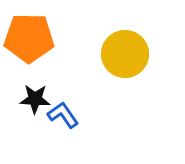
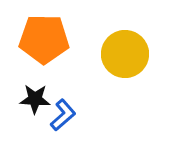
orange pentagon: moved 15 px right, 1 px down
blue L-shape: rotated 84 degrees clockwise
